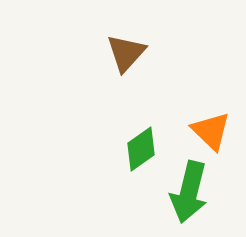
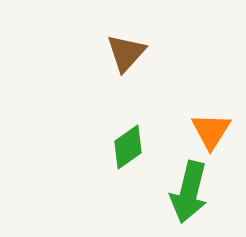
orange triangle: rotated 18 degrees clockwise
green diamond: moved 13 px left, 2 px up
